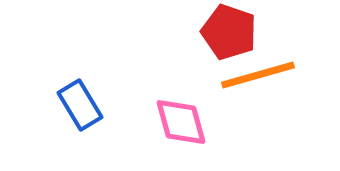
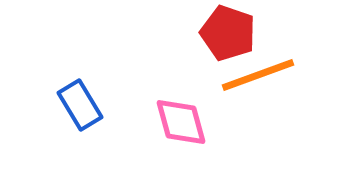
red pentagon: moved 1 px left, 1 px down
orange line: rotated 4 degrees counterclockwise
